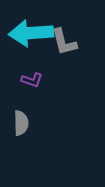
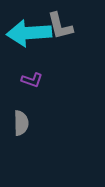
cyan arrow: moved 2 px left
gray L-shape: moved 4 px left, 16 px up
